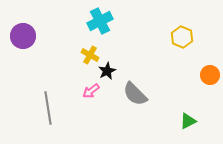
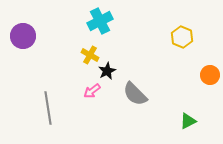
pink arrow: moved 1 px right
